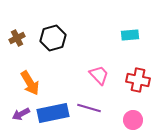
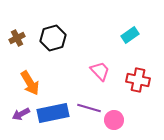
cyan rectangle: rotated 30 degrees counterclockwise
pink trapezoid: moved 1 px right, 4 px up
pink circle: moved 19 px left
